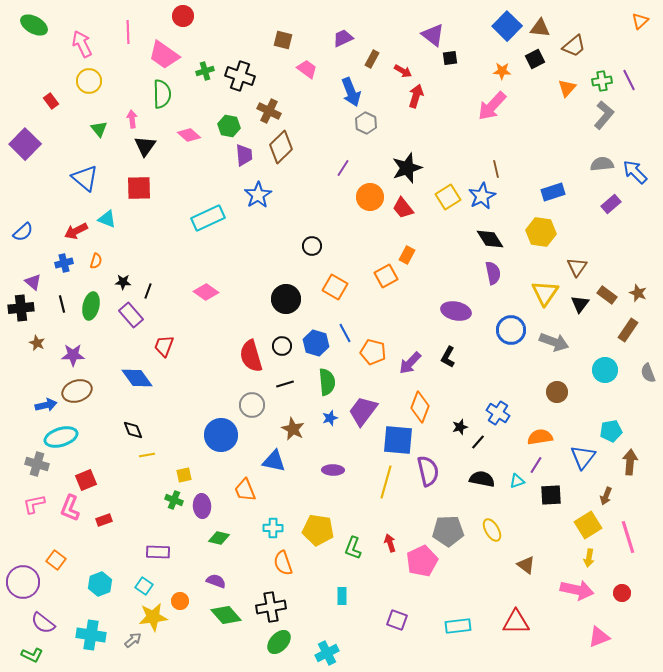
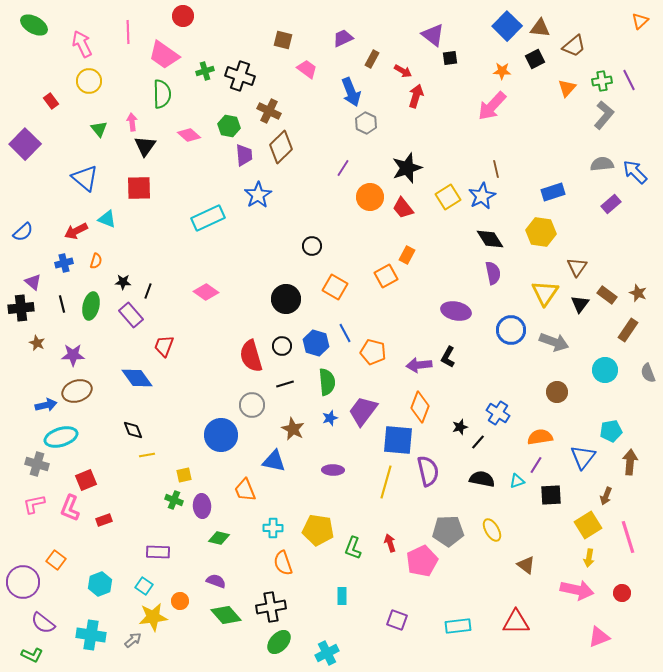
pink arrow at (132, 119): moved 3 px down
purple arrow at (410, 363): moved 9 px right, 2 px down; rotated 40 degrees clockwise
